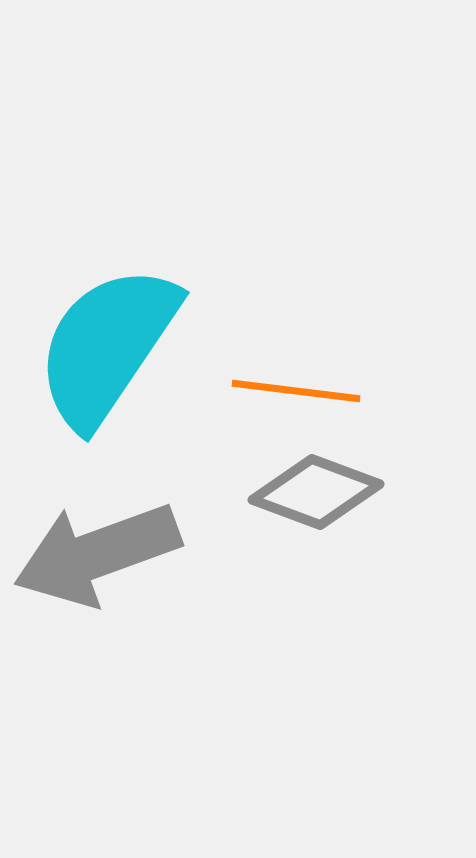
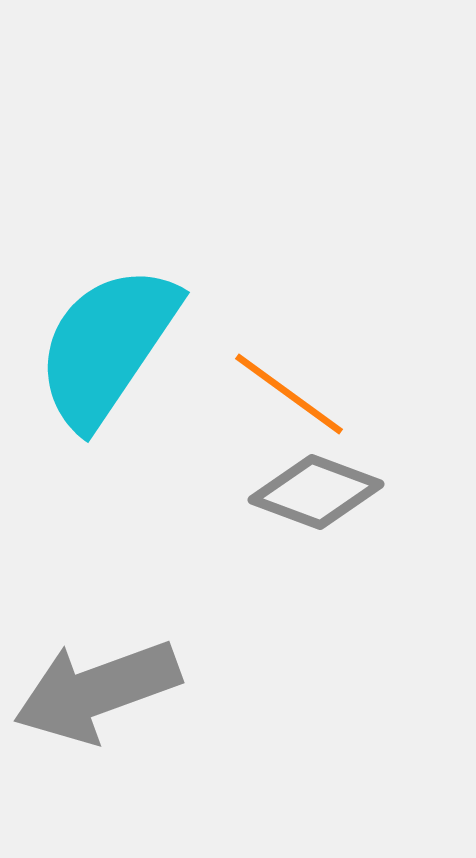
orange line: moved 7 px left, 3 px down; rotated 29 degrees clockwise
gray arrow: moved 137 px down
